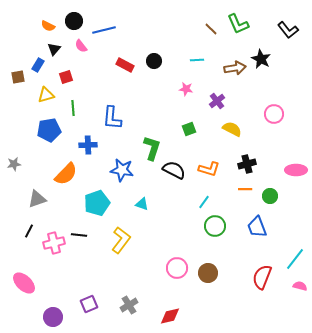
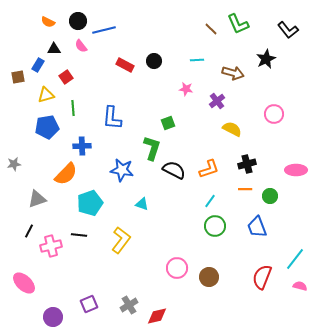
black circle at (74, 21): moved 4 px right
orange semicircle at (48, 26): moved 4 px up
black triangle at (54, 49): rotated 48 degrees clockwise
black star at (261, 59): moved 5 px right; rotated 18 degrees clockwise
brown arrow at (235, 68): moved 2 px left, 5 px down; rotated 25 degrees clockwise
red square at (66, 77): rotated 16 degrees counterclockwise
green square at (189, 129): moved 21 px left, 6 px up
blue pentagon at (49, 130): moved 2 px left, 3 px up
blue cross at (88, 145): moved 6 px left, 1 px down
orange L-shape at (209, 169): rotated 35 degrees counterclockwise
cyan line at (204, 202): moved 6 px right, 1 px up
cyan pentagon at (97, 203): moved 7 px left
pink cross at (54, 243): moved 3 px left, 3 px down
brown circle at (208, 273): moved 1 px right, 4 px down
red diamond at (170, 316): moved 13 px left
